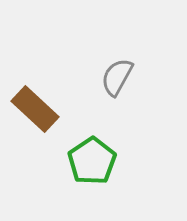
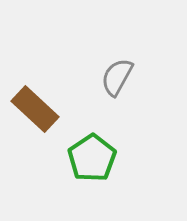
green pentagon: moved 3 px up
